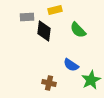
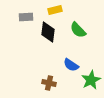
gray rectangle: moved 1 px left
black diamond: moved 4 px right, 1 px down
